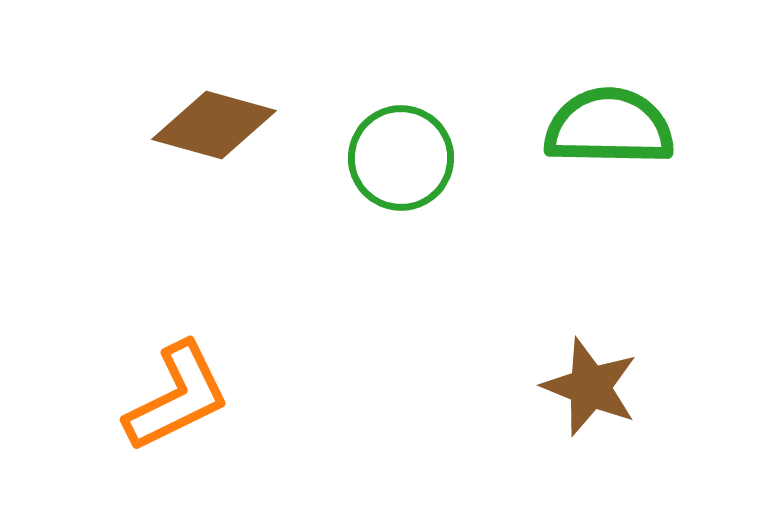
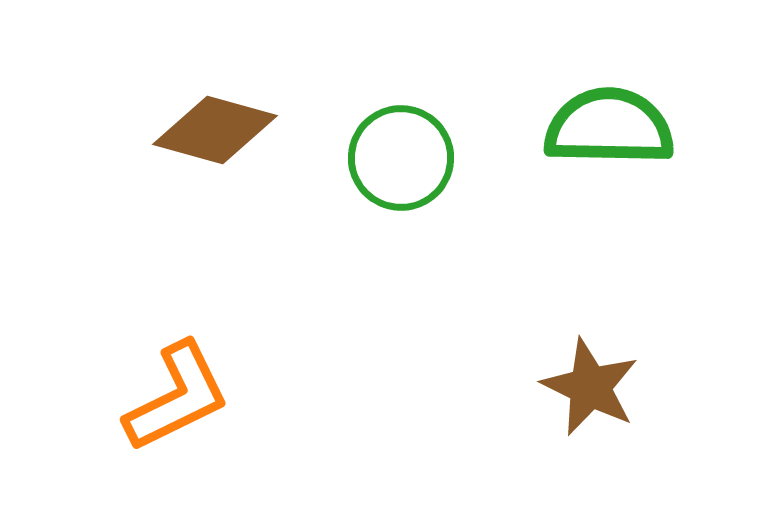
brown diamond: moved 1 px right, 5 px down
brown star: rotated 4 degrees clockwise
